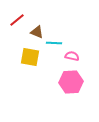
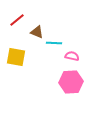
yellow square: moved 14 px left
